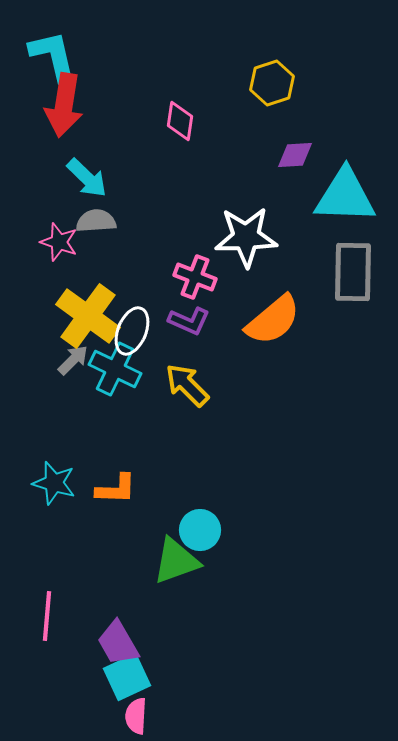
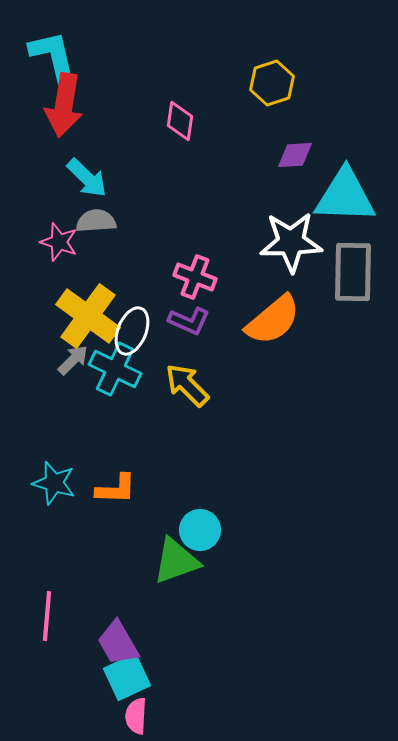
white star: moved 45 px right, 5 px down
